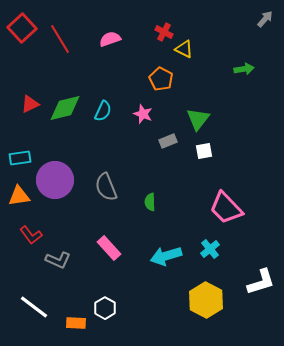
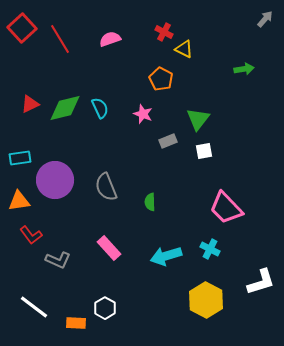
cyan semicircle: moved 3 px left, 3 px up; rotated 50 degrees counterclockwise
orange triangle: moved 5 px down
cyan cross: rotated 24 degrees counterclockwise
